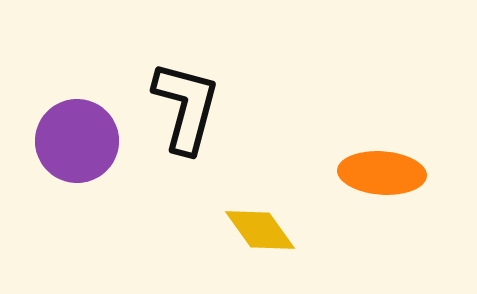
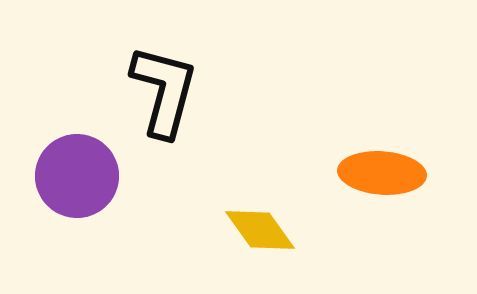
black L-shape: moved 22 px left, 16 px up
purple circle: moved 35 px down
